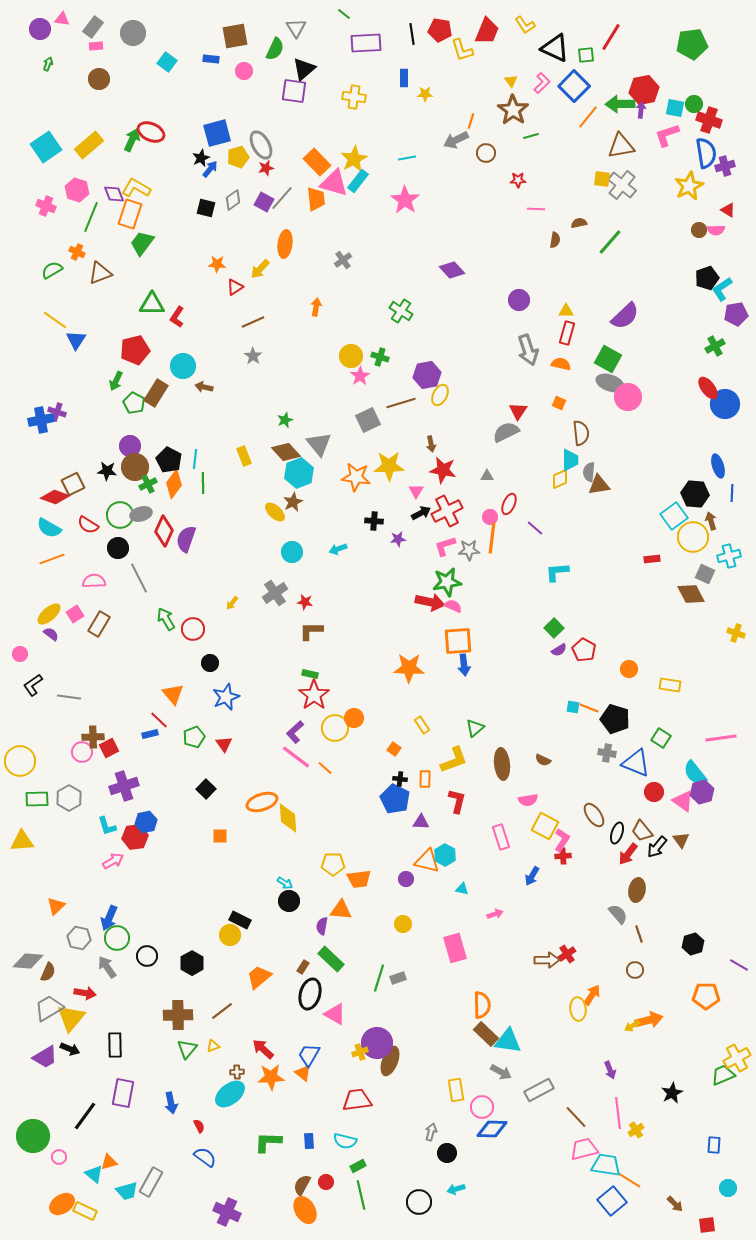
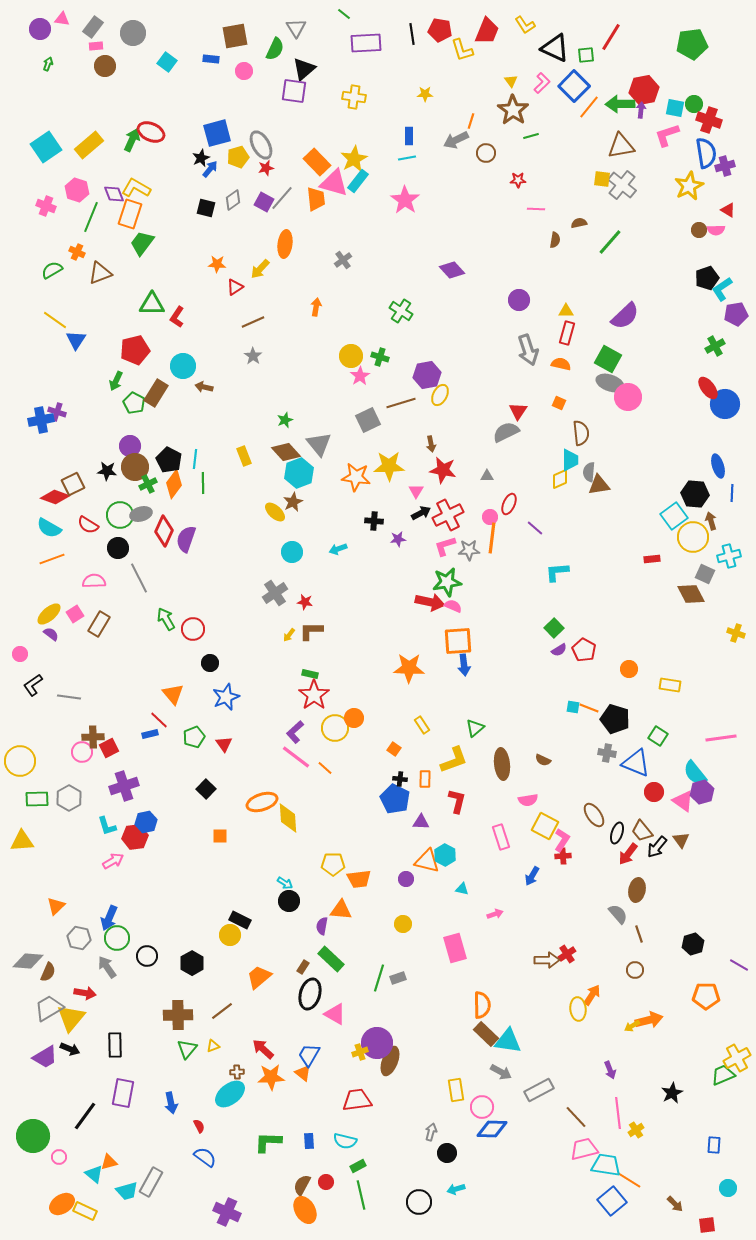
blue rectangle at (404, 78): moved 5 px right, 58 px down
brown circle at (99, 79): moved 6 px right, 13 px up
orange line at (588, 117): moved 1 px right, 10 px up
red cross at (447, 511): moved 1 px right, 4 px down
yellow arrow at (232, 603): moved 57 px right, 32 px down
green square at (661, 738): moved 3 px left, 2 px up
